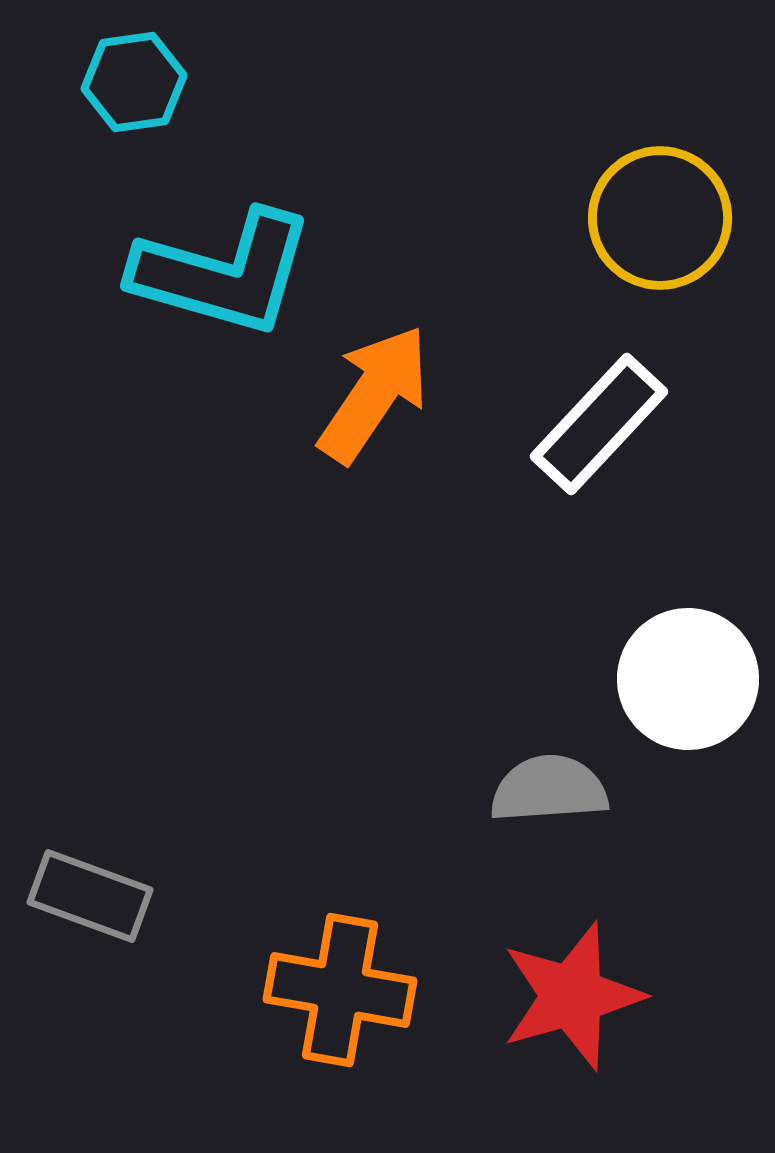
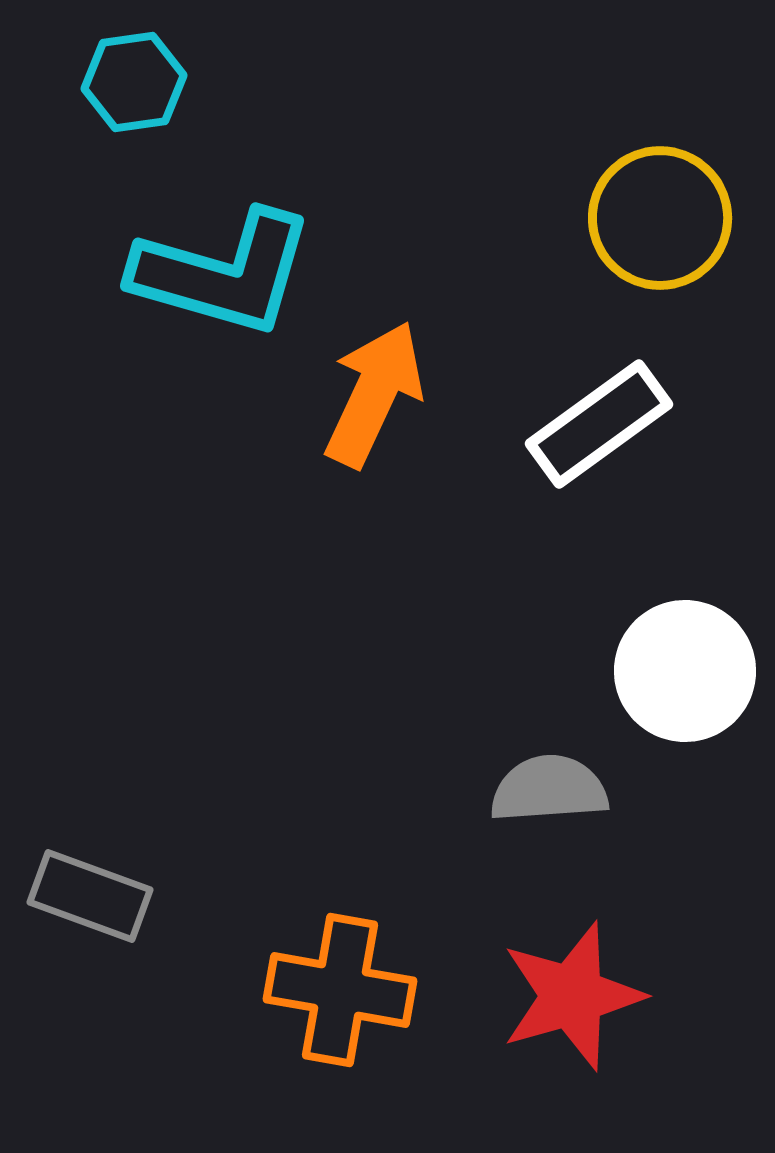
orange arrow: rotated 9 degrees counterclockwise
white rectangle: rotated 11 degrees clockwise
white circle: moved 3 px left, 8 px up
